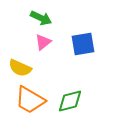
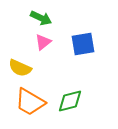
orange trapezoid: moved 2 px down
